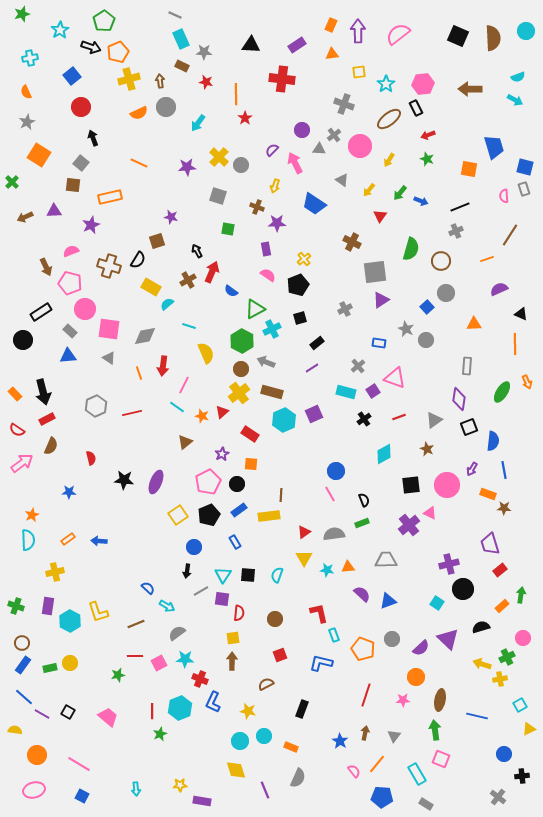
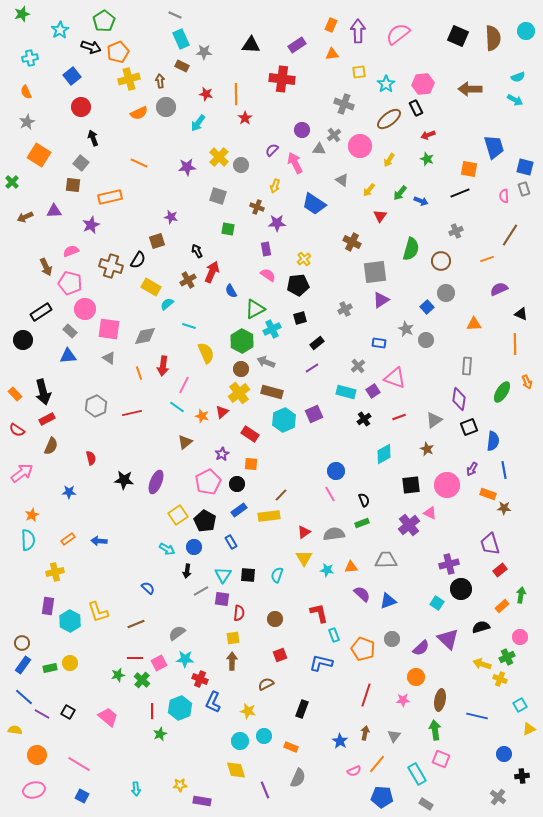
red star at (206, 82): moved 12 px down
black line at (460, 207): moved 14 px up
brown cross at (109, 266): moved 2 px right
black pentagon at (298, 285): rotated 15 degrees clockwise
blue semicircle at (231, 291): rotated 24 degrees clockwise
pink arrow at (22, 463): moved 10 px down
brown line at (281, 495): rotated 40 degrees clockwise
black pentagon at (209, 515): moved 4 px left, 6 px down; rotated 20 degrees counterclockwise
blue rectangle at (235, 542): moved 4 px left
orange triangle at (348, 567): moved 3 px right
black circle at (463, 589): moved 2 px left
green cross at (16, 606): moved 126 px right, 74 px down; rotated 21 degrees clockwise
cyan arrow at (167, 606): moved 57 px up
pink circle at (523, 638): moved 3 px left, 1 px up
red line at (135, 656): moved 2 px down
yellow cross at (500, 679): rotated 32 degrees clockwise
pink semicircle at (354, 771): rotated 104 degrees clockwise
